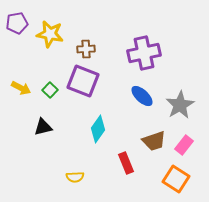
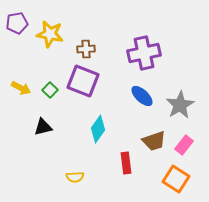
red rectangle: rotated 15 degrees clockwise
